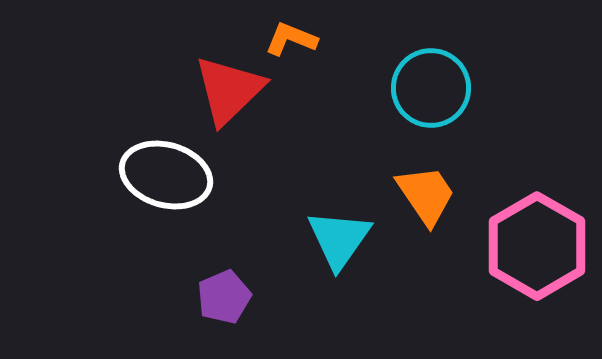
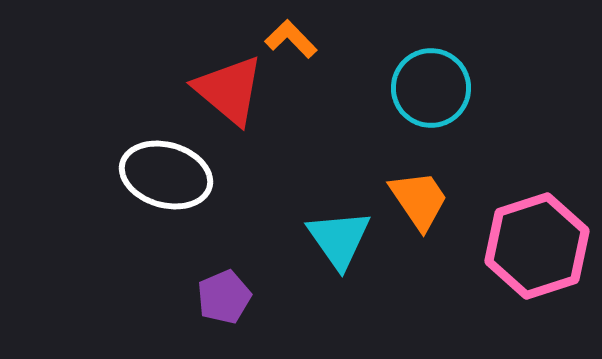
orange L-shape: rotated 24 degrees clockwise
red triangle: rotated 36 degrees counterclockwise
orange trapezoid: moved 7 px left, 5 px down
cyan triangle: rotated 10 degrees counterclockwise
pink hexagon: rotated 12 degrees clockwise
